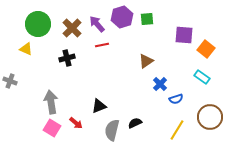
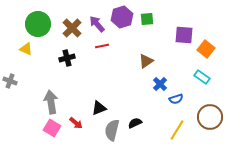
red line: moved 1 px down
black triangle: moved 2 px down
